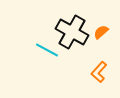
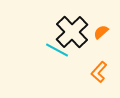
black cross: rotated 16 degrees clockwise
cyan line: moved 10 px right
